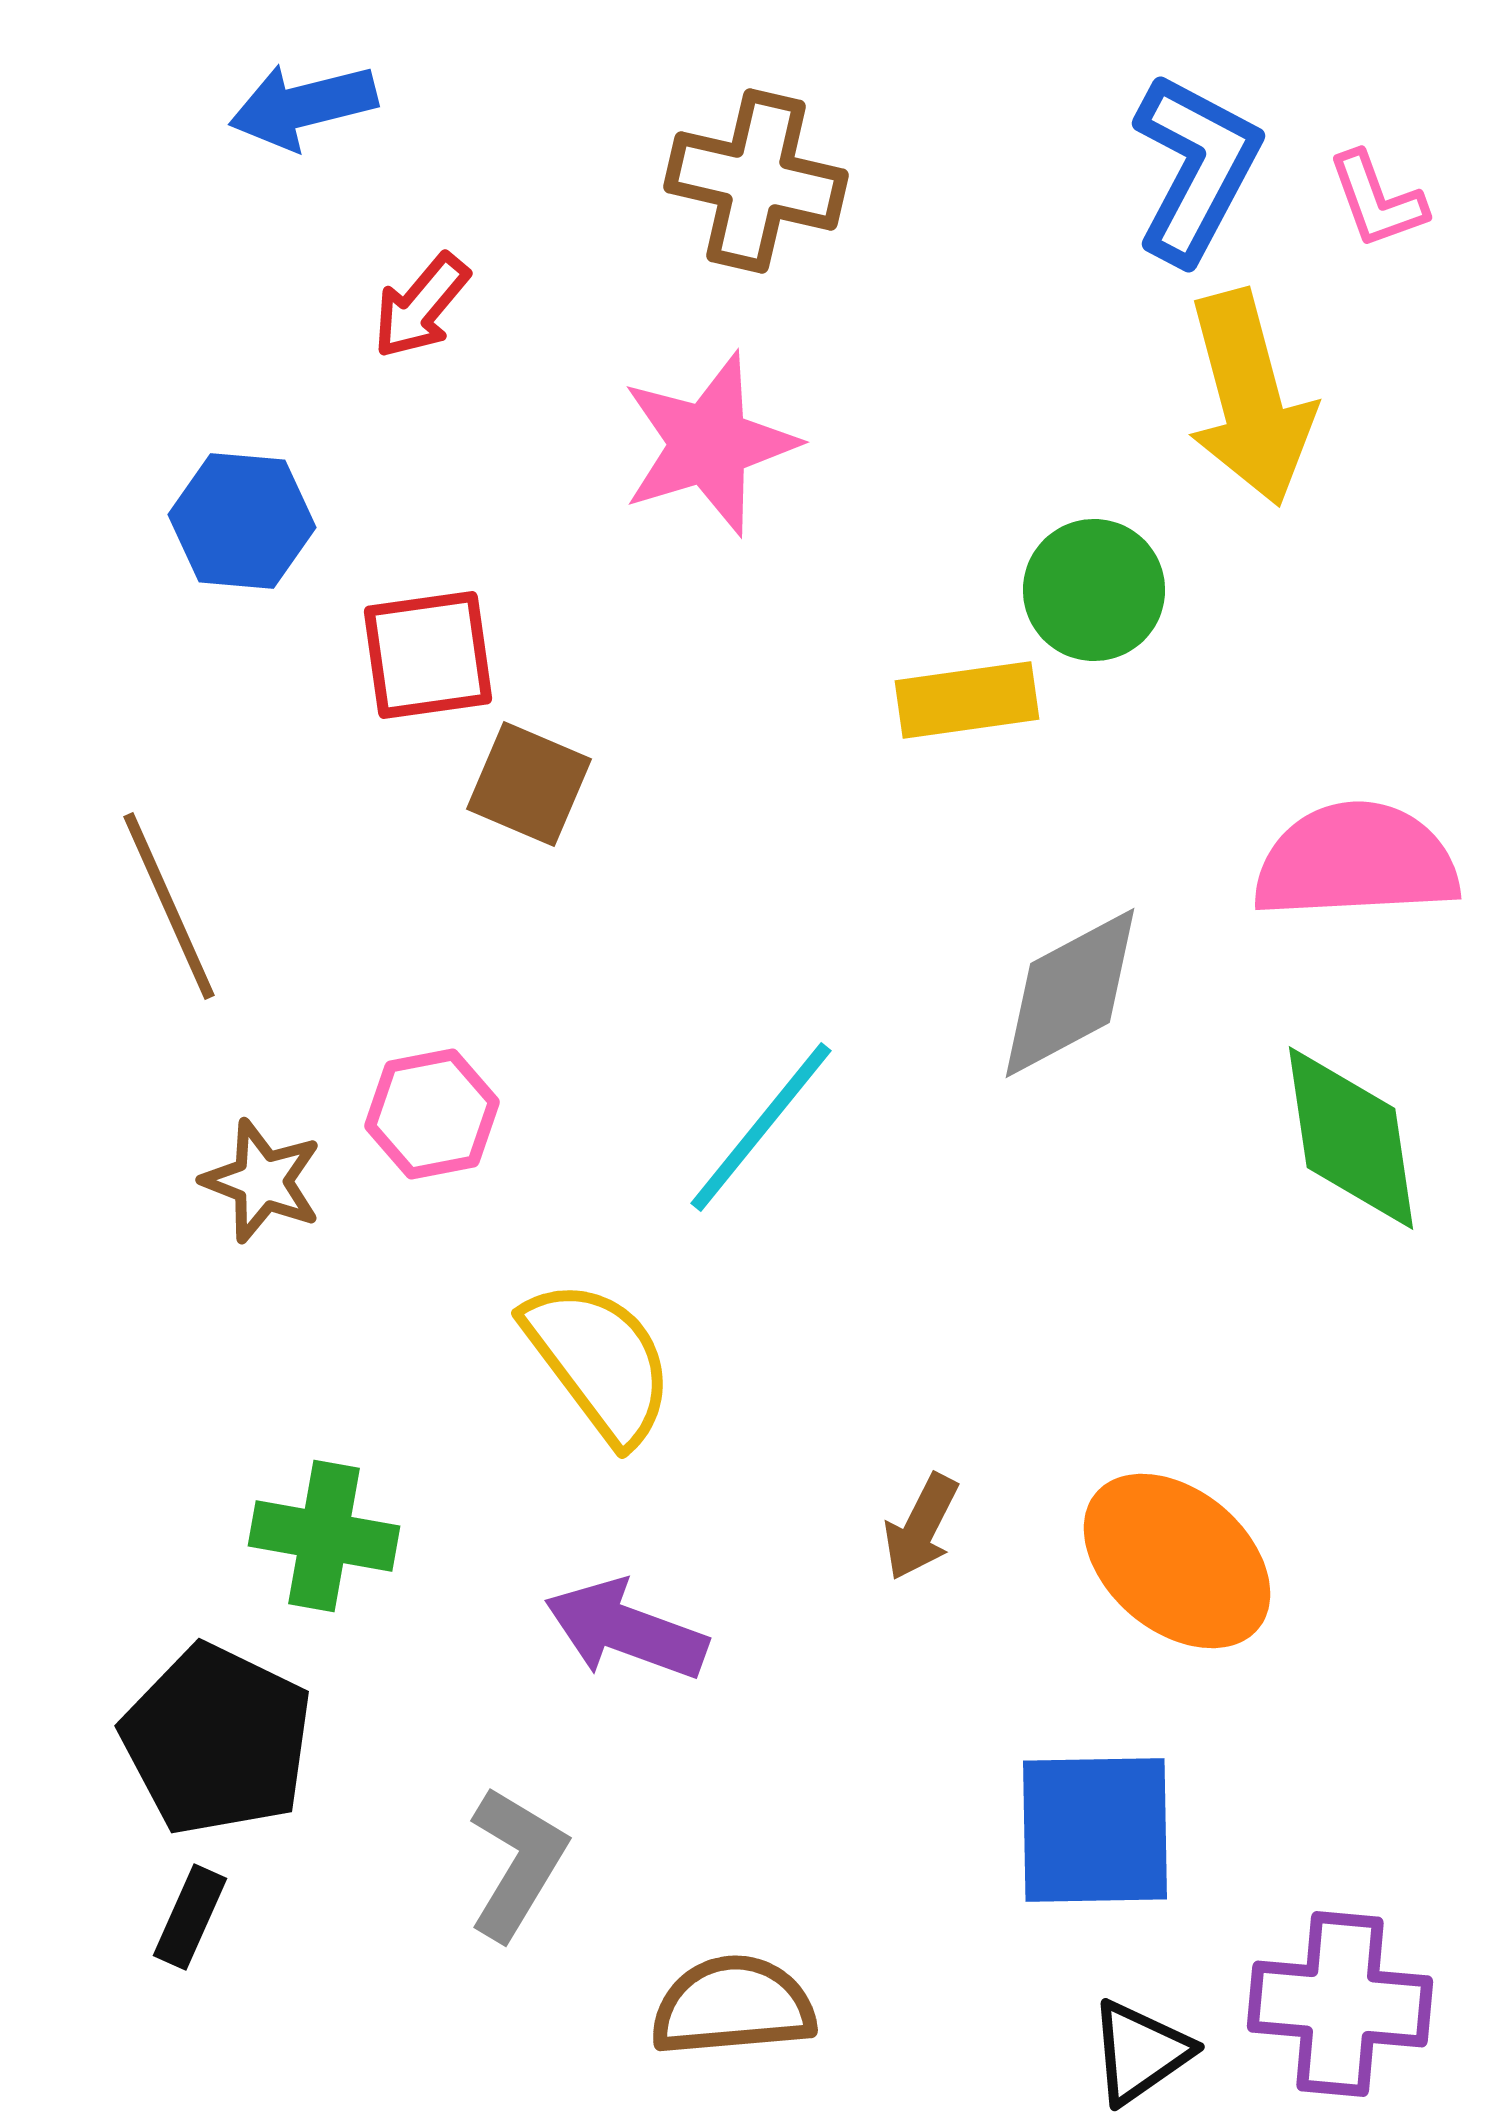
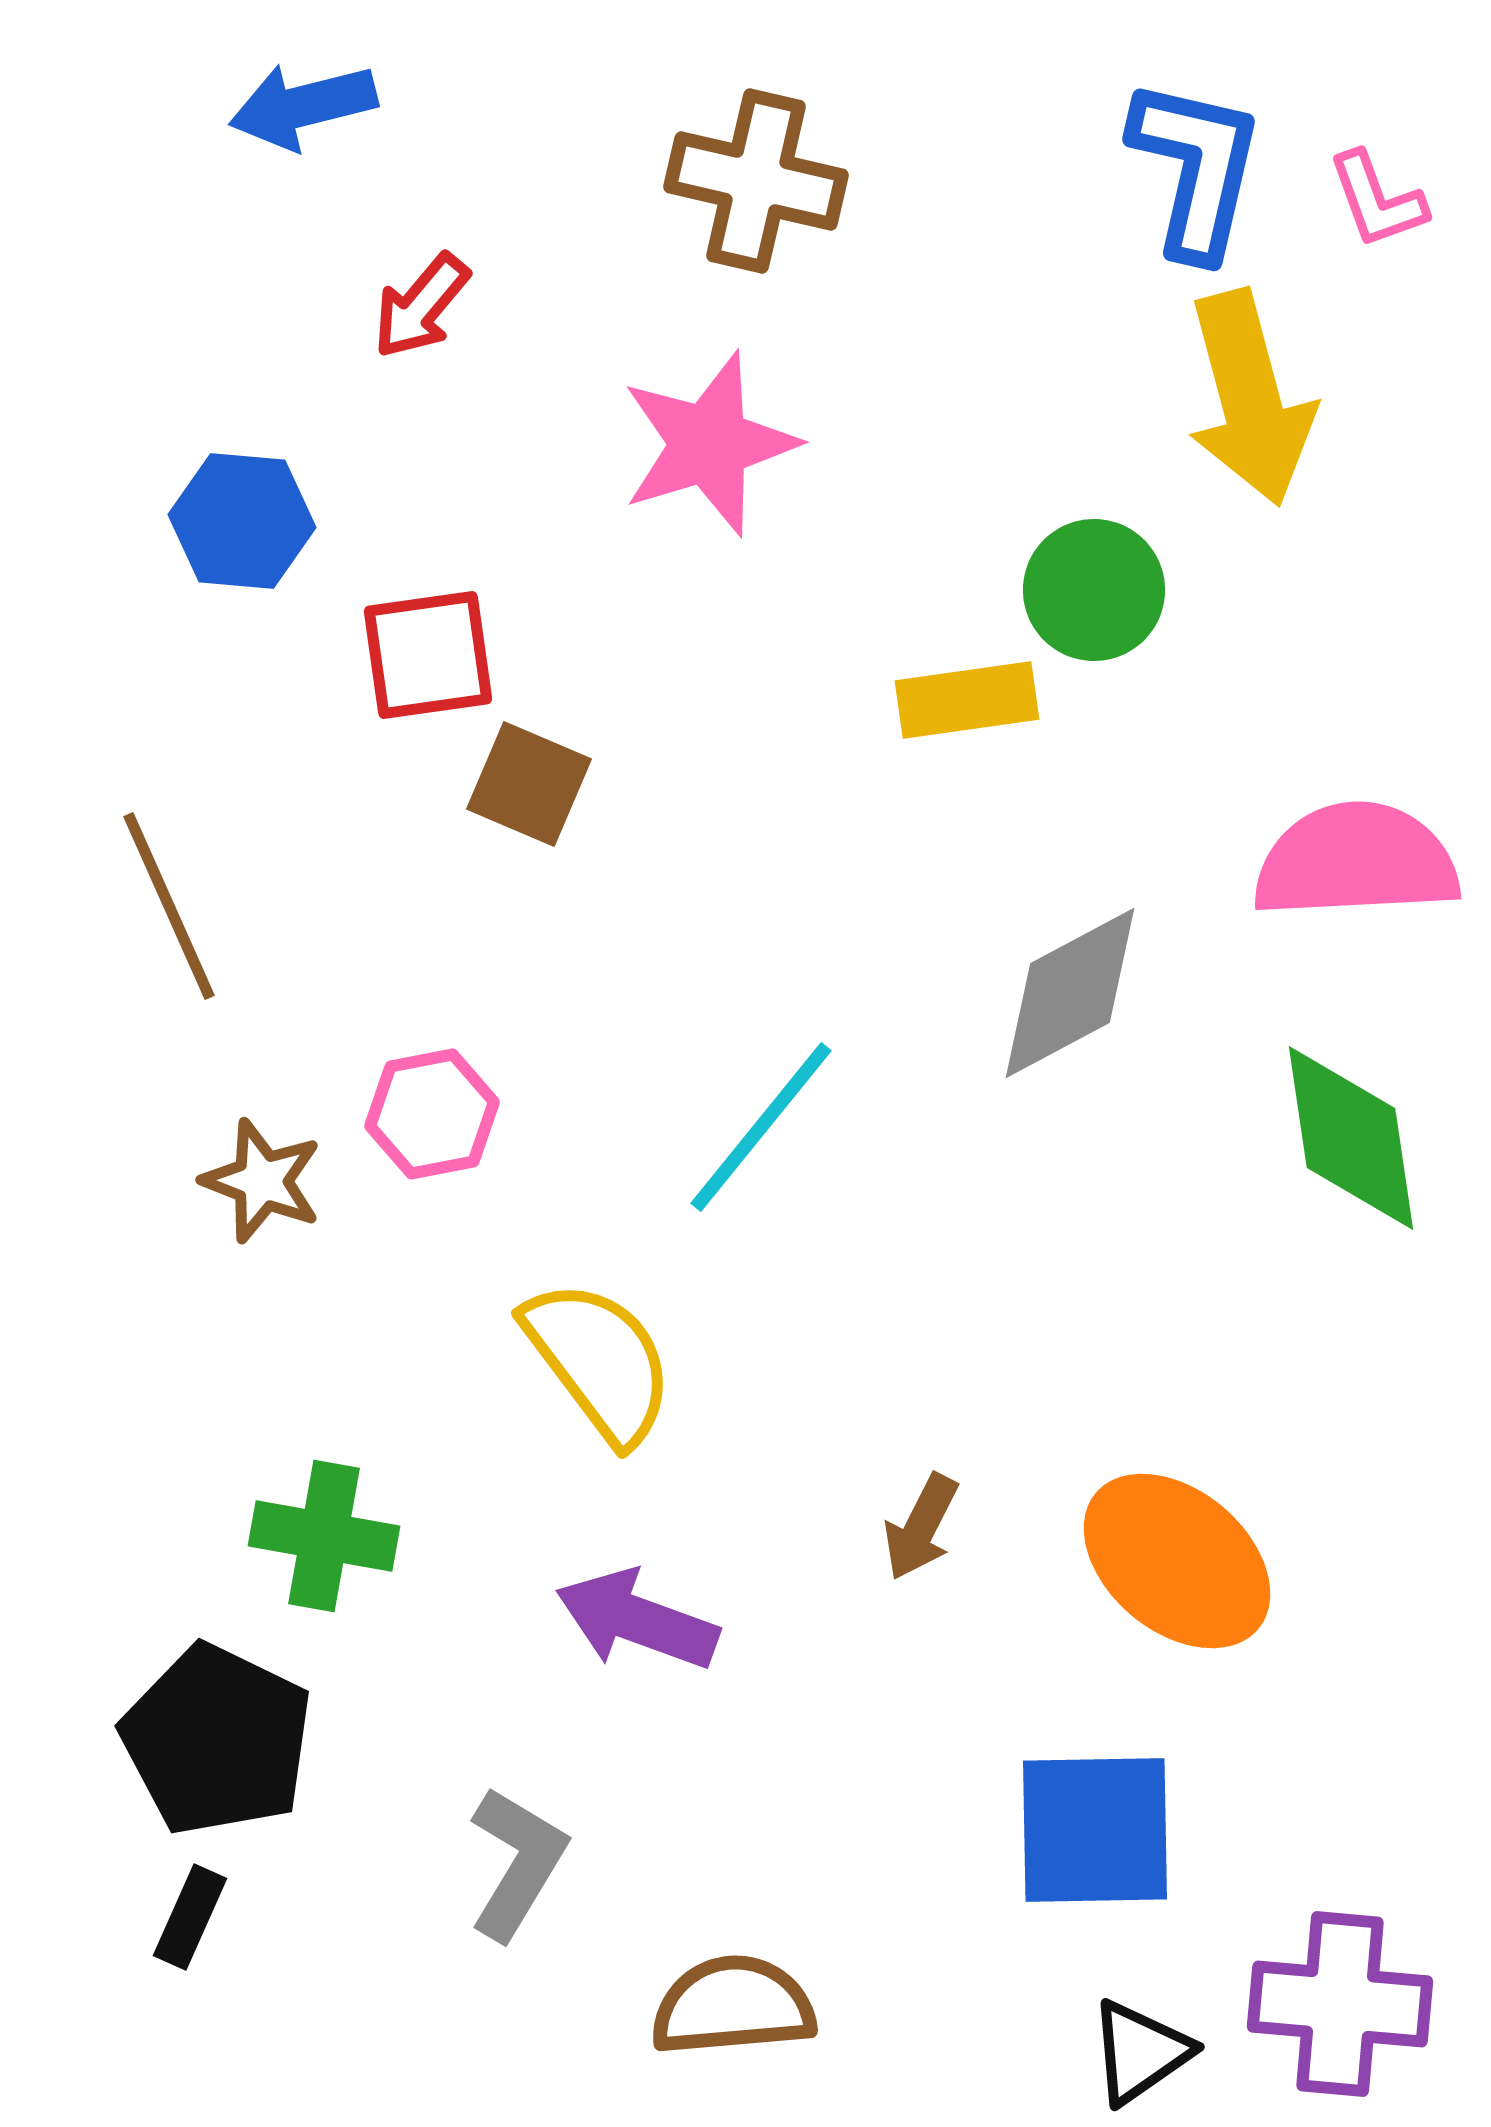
blue L-shape: rotated 15 degrees counterclockwise
purple arrow: moved 11 px right, 10 px up
